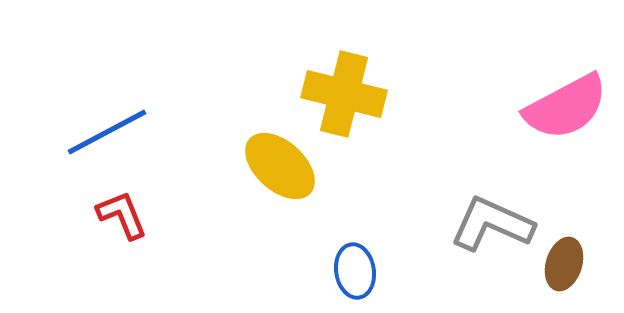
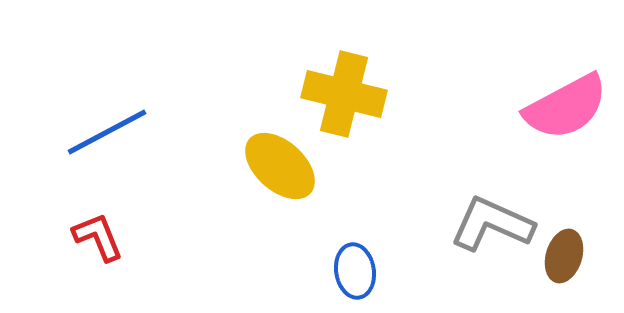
red L-shape: moved 24 px left, 22 px down
brown ellipse: moved 8 px up
